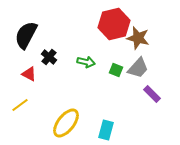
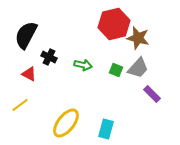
black cross: rotated 14 degrees counterclockwise
green arrow: moved 3 px left, 3 px down
cyan rectangle: moved 1 px up
